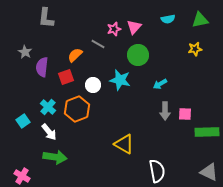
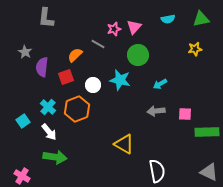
green triangle: moved 1 px right, 1 px up
gray arrow: moved 9 px left; rotated 84 degrees clockwise
